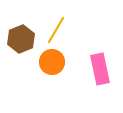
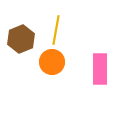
yellow line: rotated 20 degrees counterclockwise
pink rectangle: rotated 12 degrees clockwise
